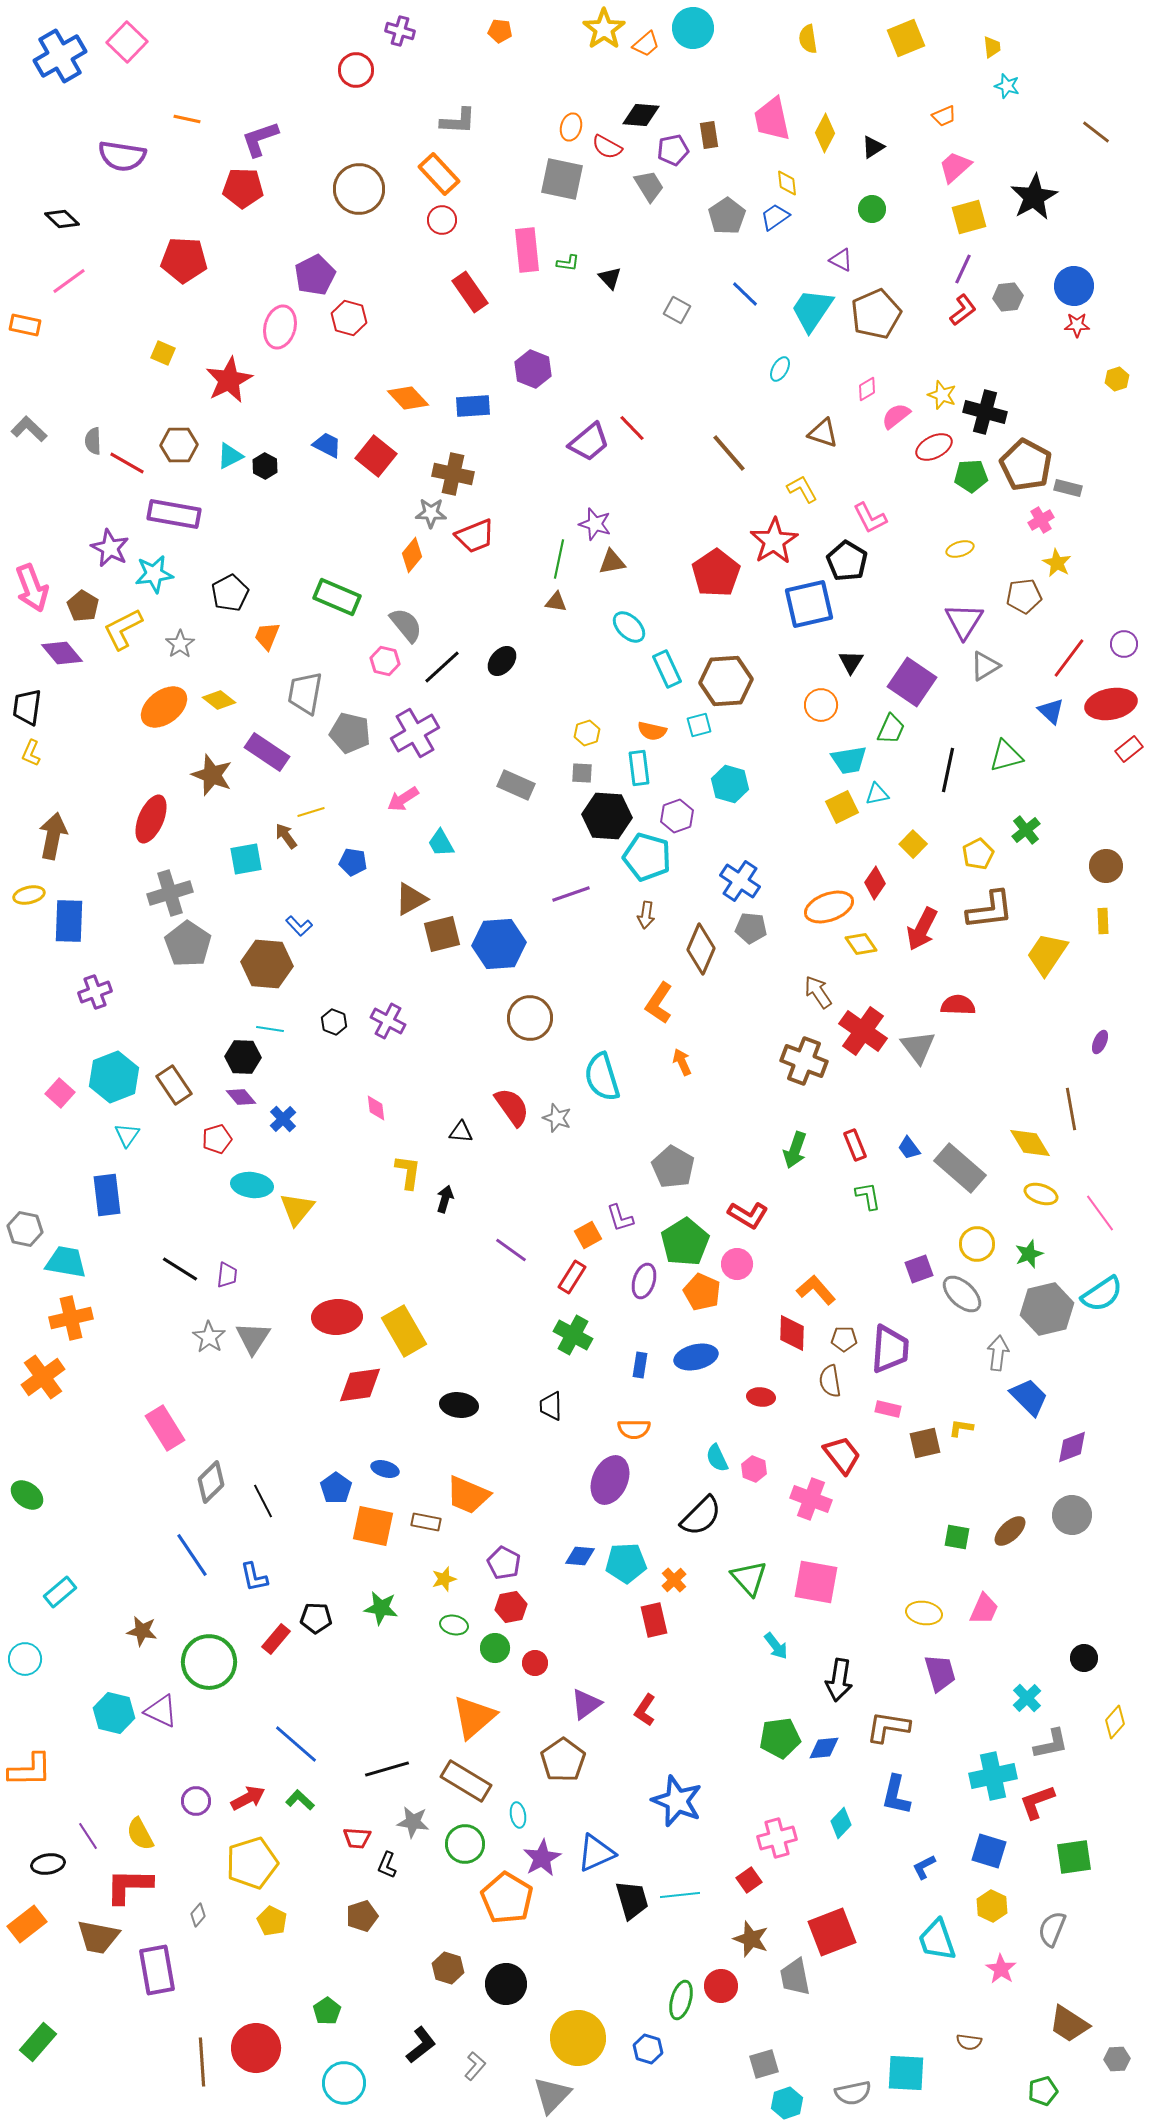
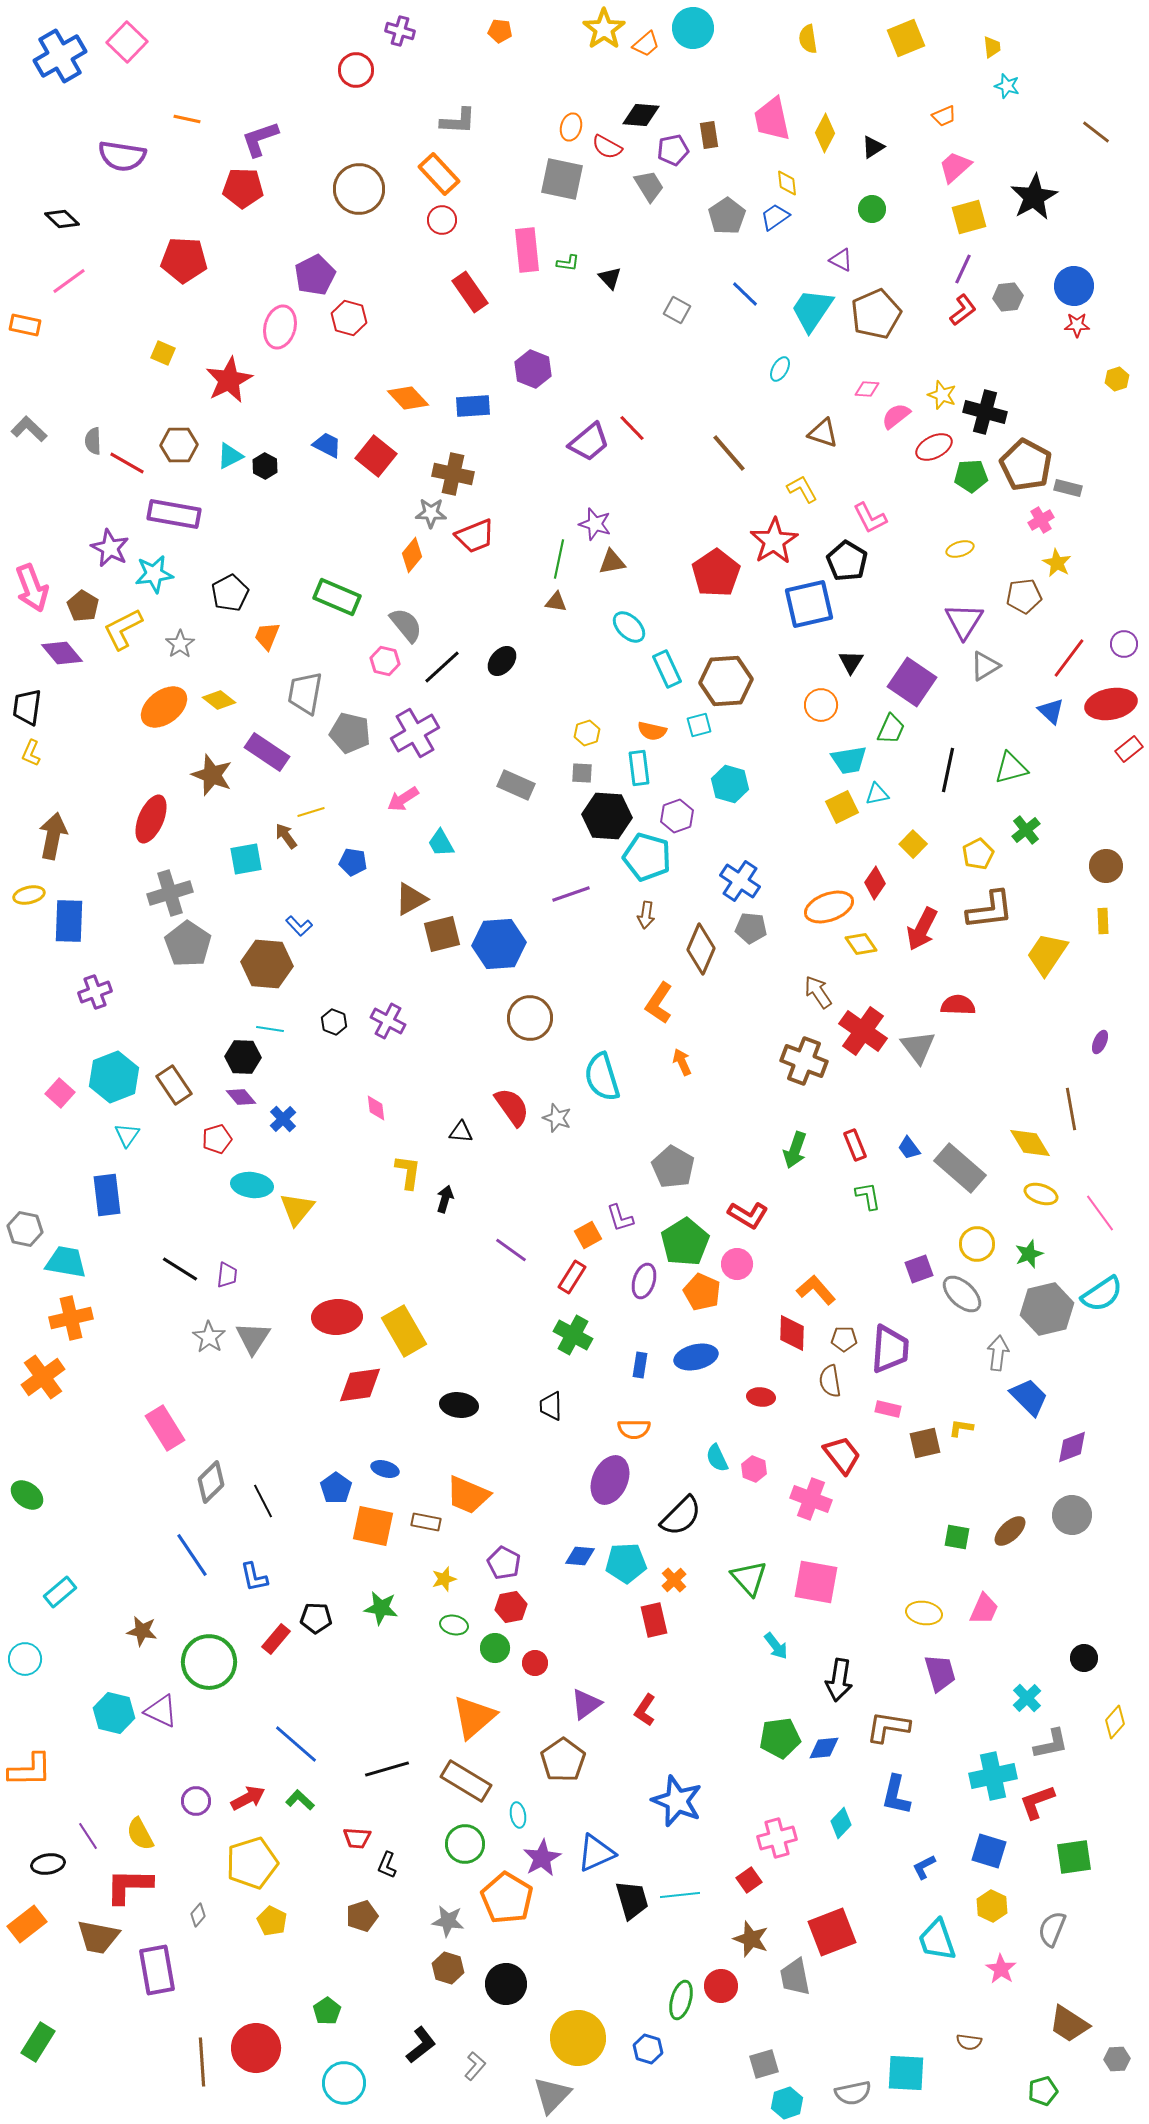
pink diamond at (867, 389): rotated 35 degrees clockwise
green triangle at (1006, 756): moved 5 px right, 12 px down
black semicircle at (701, 1516): moved 20 px left
gray star at (413, 1822): moved 35 px right, 99 px down
green rectangle at (38, 2042): rotated 9 degrees counterclockwise
